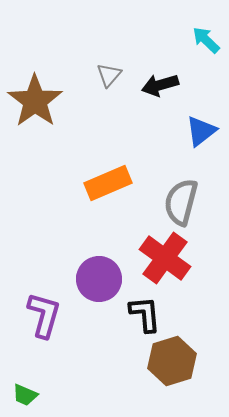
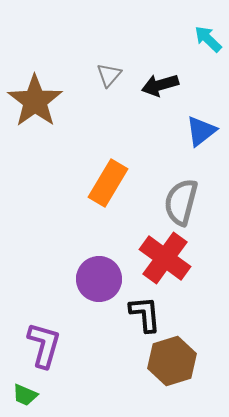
cyan arrow: moved 2 px right, 1 px up
orange rectangle: rotated 36 degrees counterclockwise
purple L-shape: moved 30 px down
